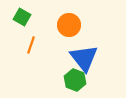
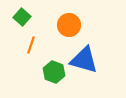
green square: rotated 12 degrees clockwise
blue triangle: moved 2 px down; rotated 36 degrees counterclockwise
green hexagon: moved 21 px left, 8 px up
